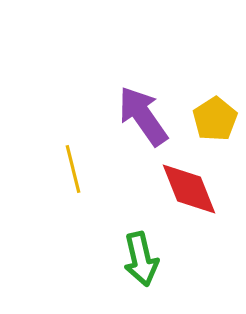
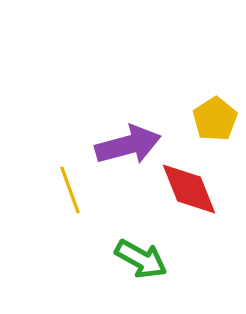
purple arrow: moved 15 px left, 29 px down; rotated 110 degrees clockwise
yellow line: moved 3 px left, 21 px down; rotated 6 degrees counterclockwise
green arrow: rotated 48 degrees counterclockwise
